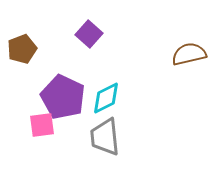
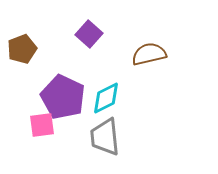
brown semicircle: moved 40 px left
